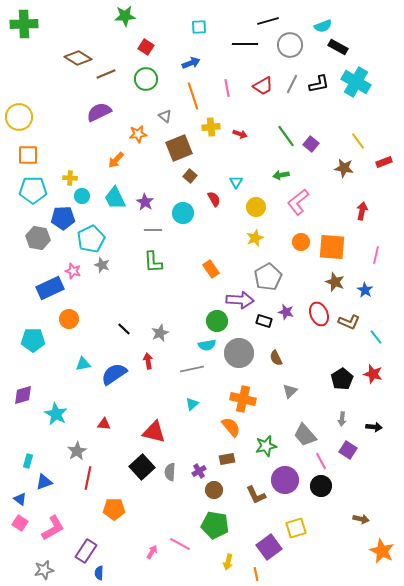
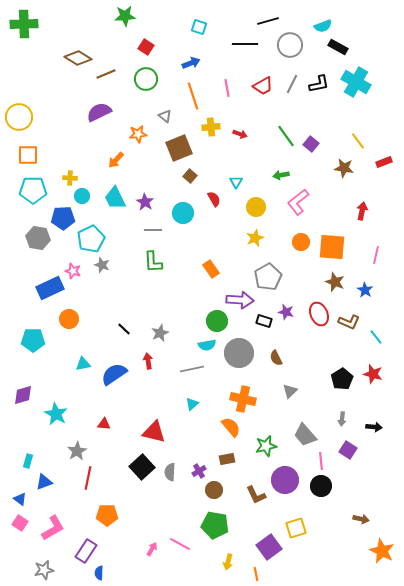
cyan square at (199, 27): rotated 21 degrees clockwise
pink line at (321, 461): rotated 24 degrees clockwise
orange pentagon at (114, 509): moved 7 px left, 6 px down
pink arrow at (152, 552): moved 3 px up
